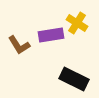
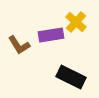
yellow cross: moved 1 px left, 1 px up; rotated 10 degrees clockwise
black rectangle: moved 3 px left, 2 px up
